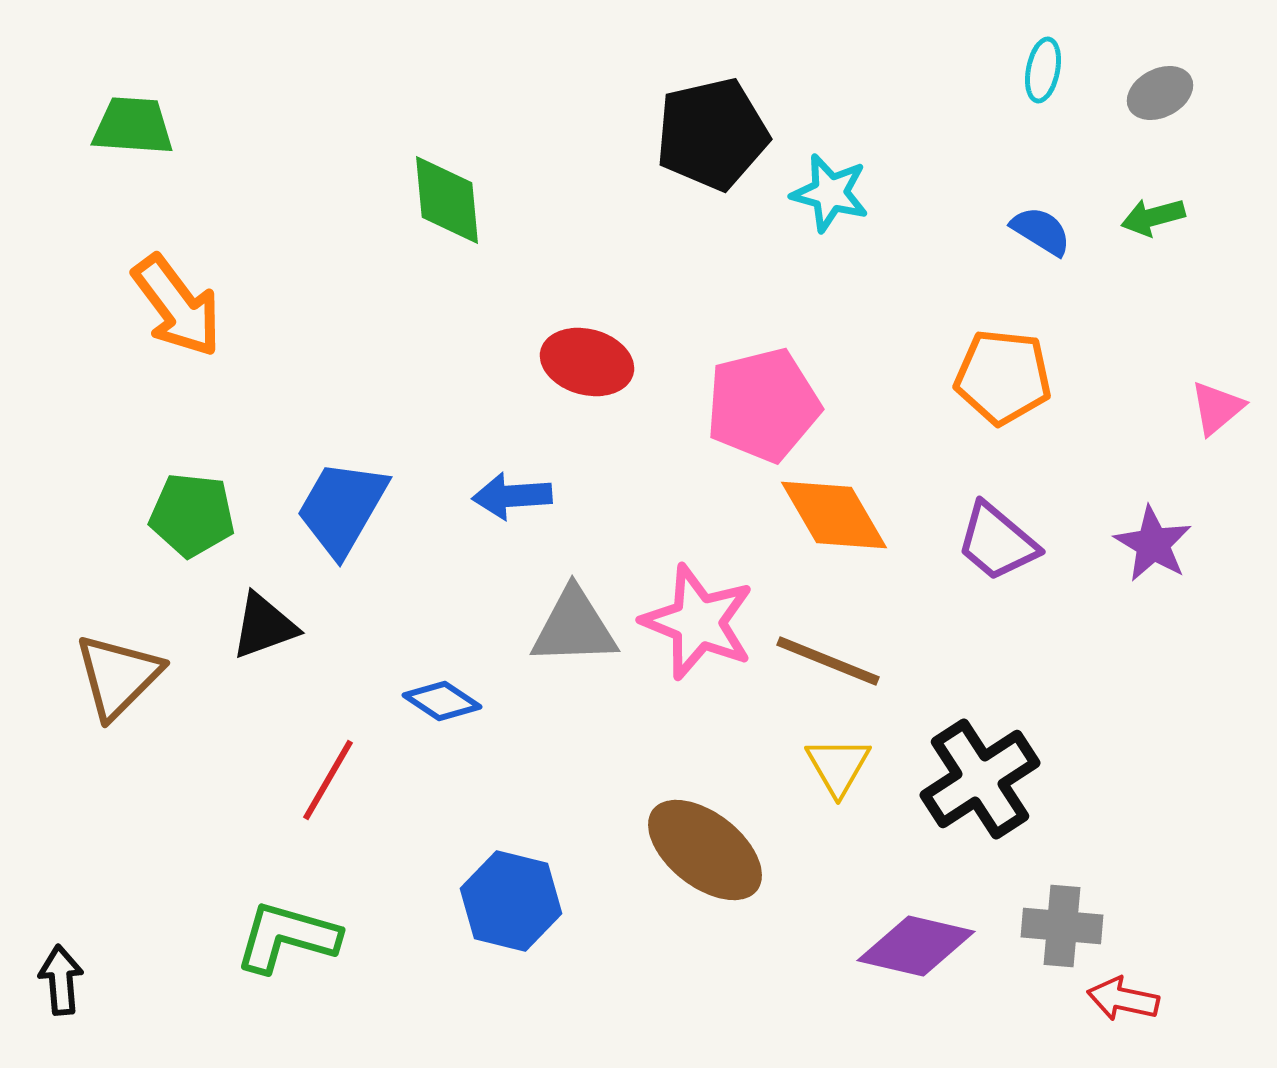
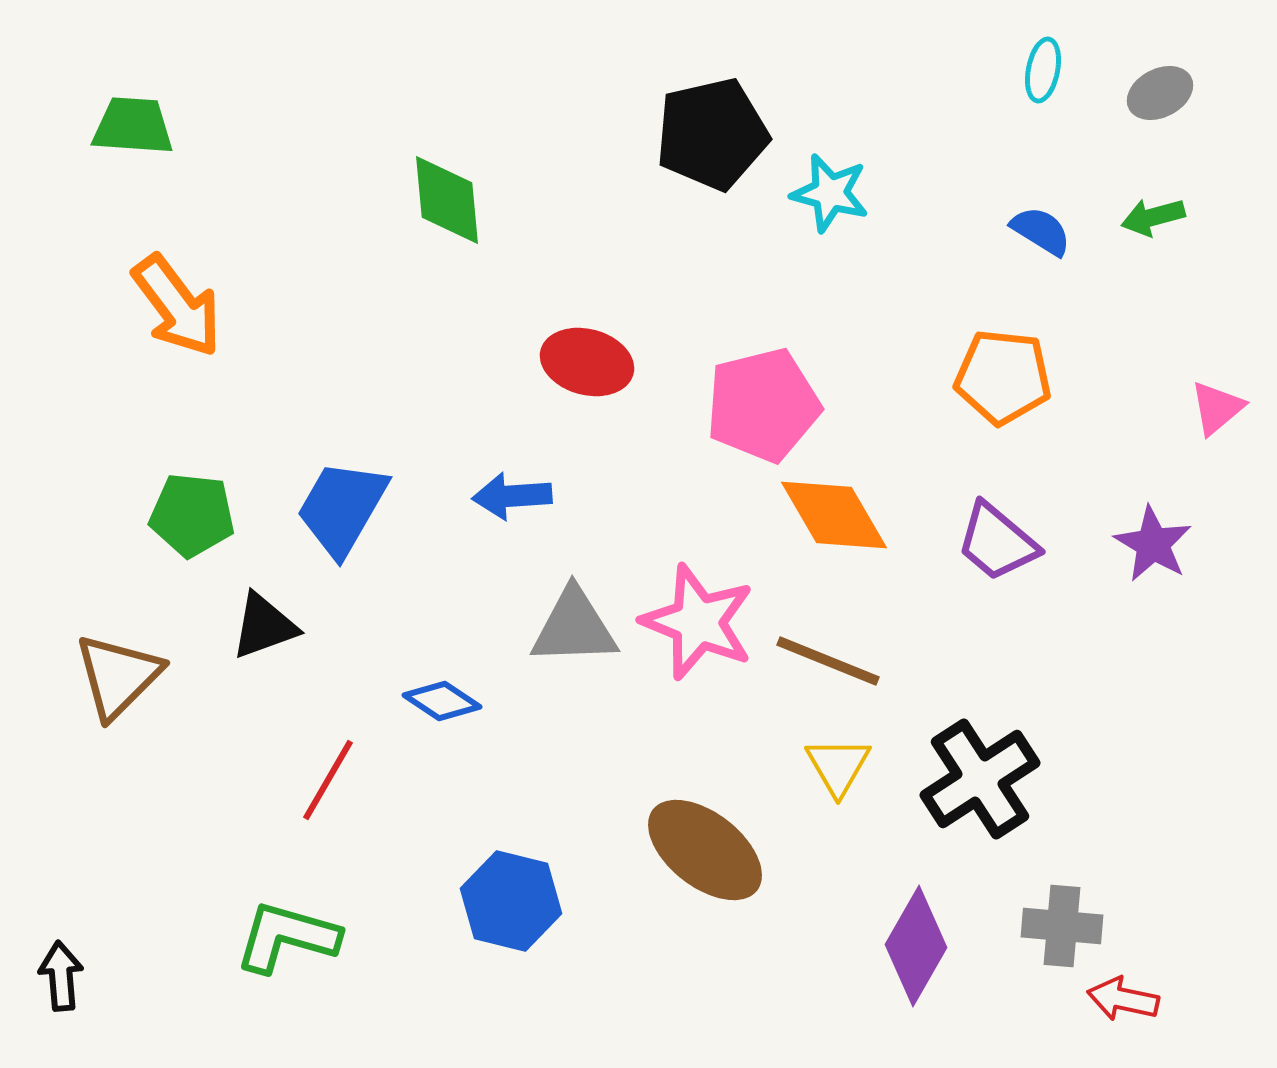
purple diamond: rotated 73 degrees counterclockwise
black arrow: moved 4 px up
